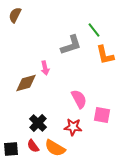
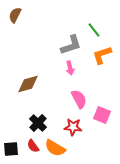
orange L-shape: moved 3 px left; rotated 85 degrees clockwise
pink arrow: moved 25 px right
brown diamond: moved 2 px right, 1 px down
pink square: rotated 12 degrees clockwise
